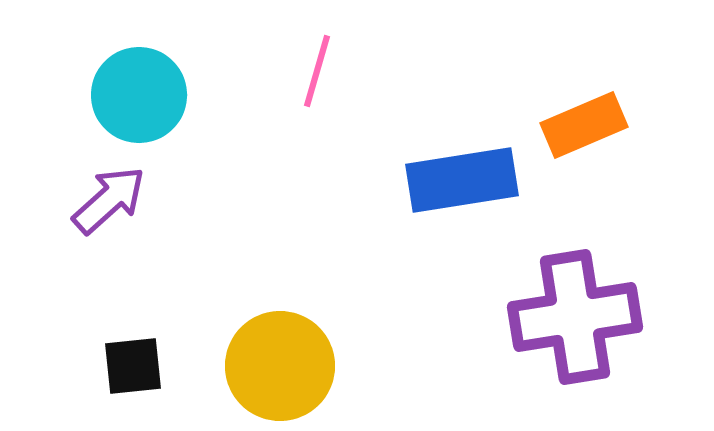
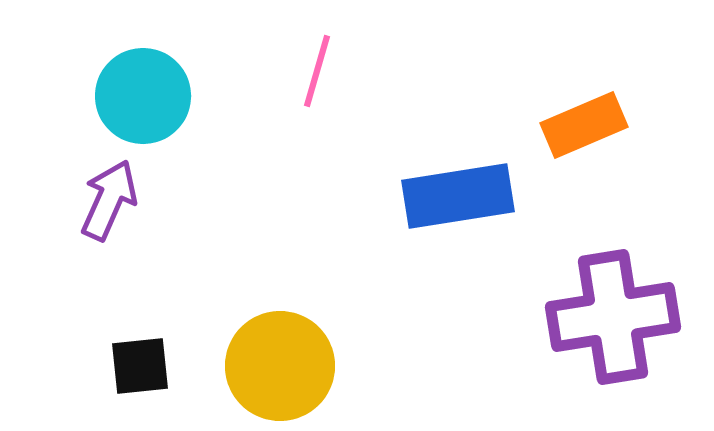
cyan circle: moved 4 px right, 1 px down
blue rectangle: moved 4 px left, 16 px down
purple arrow: rotated 24 degrees counterclockwise
purple cross: moved 38 px right
black square: moved 7 px right
